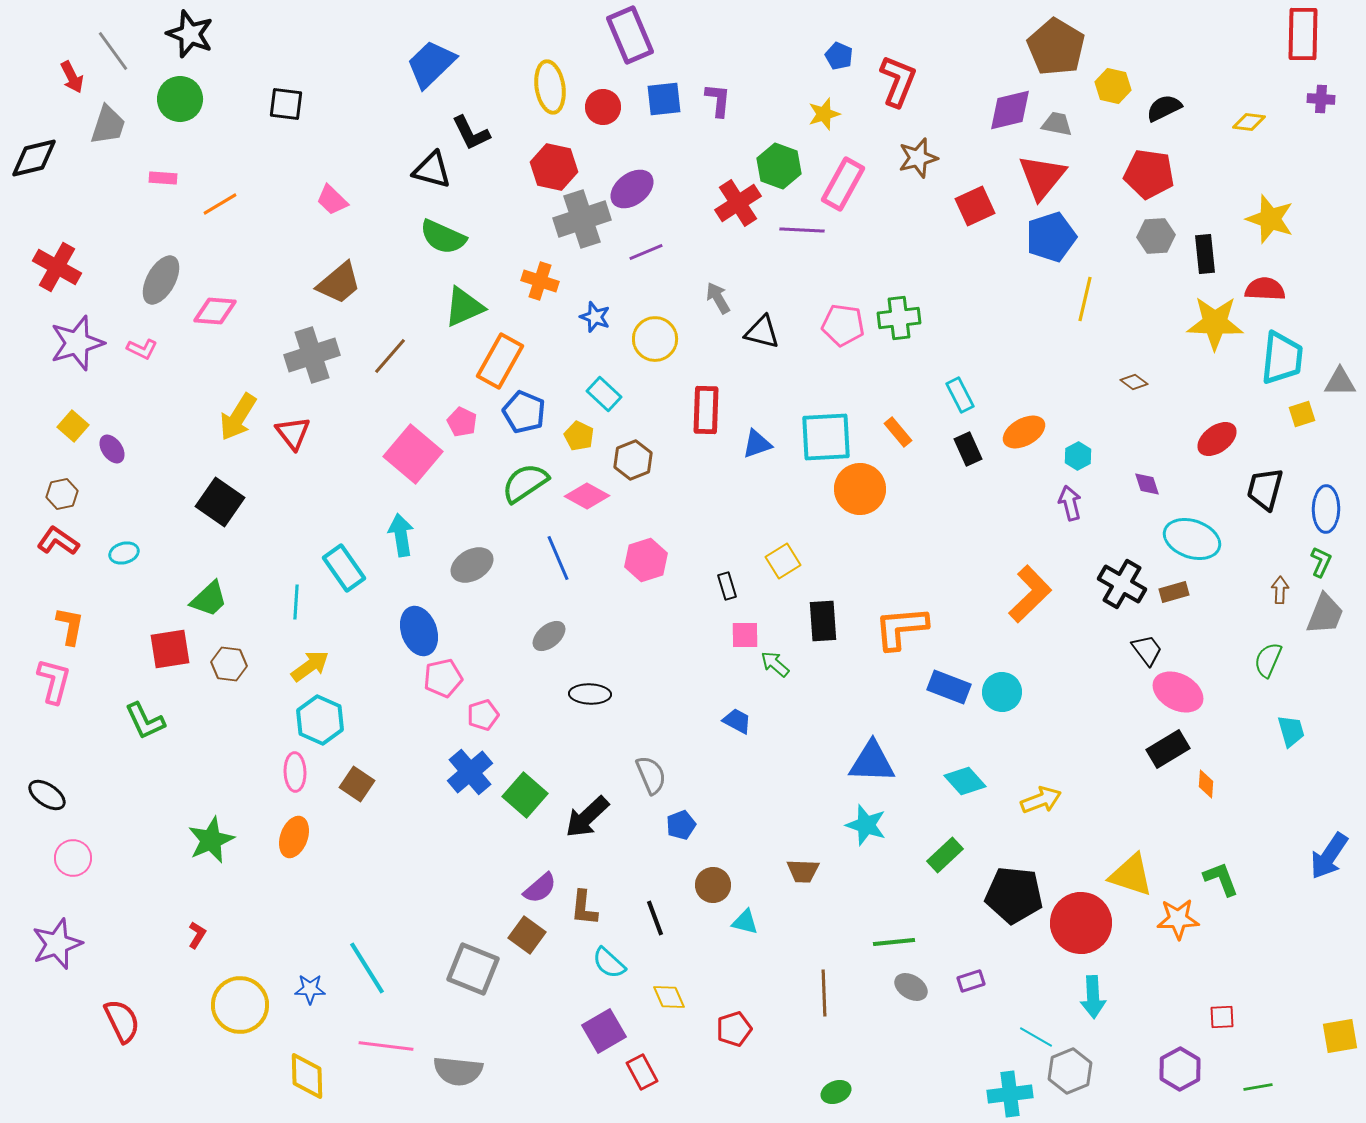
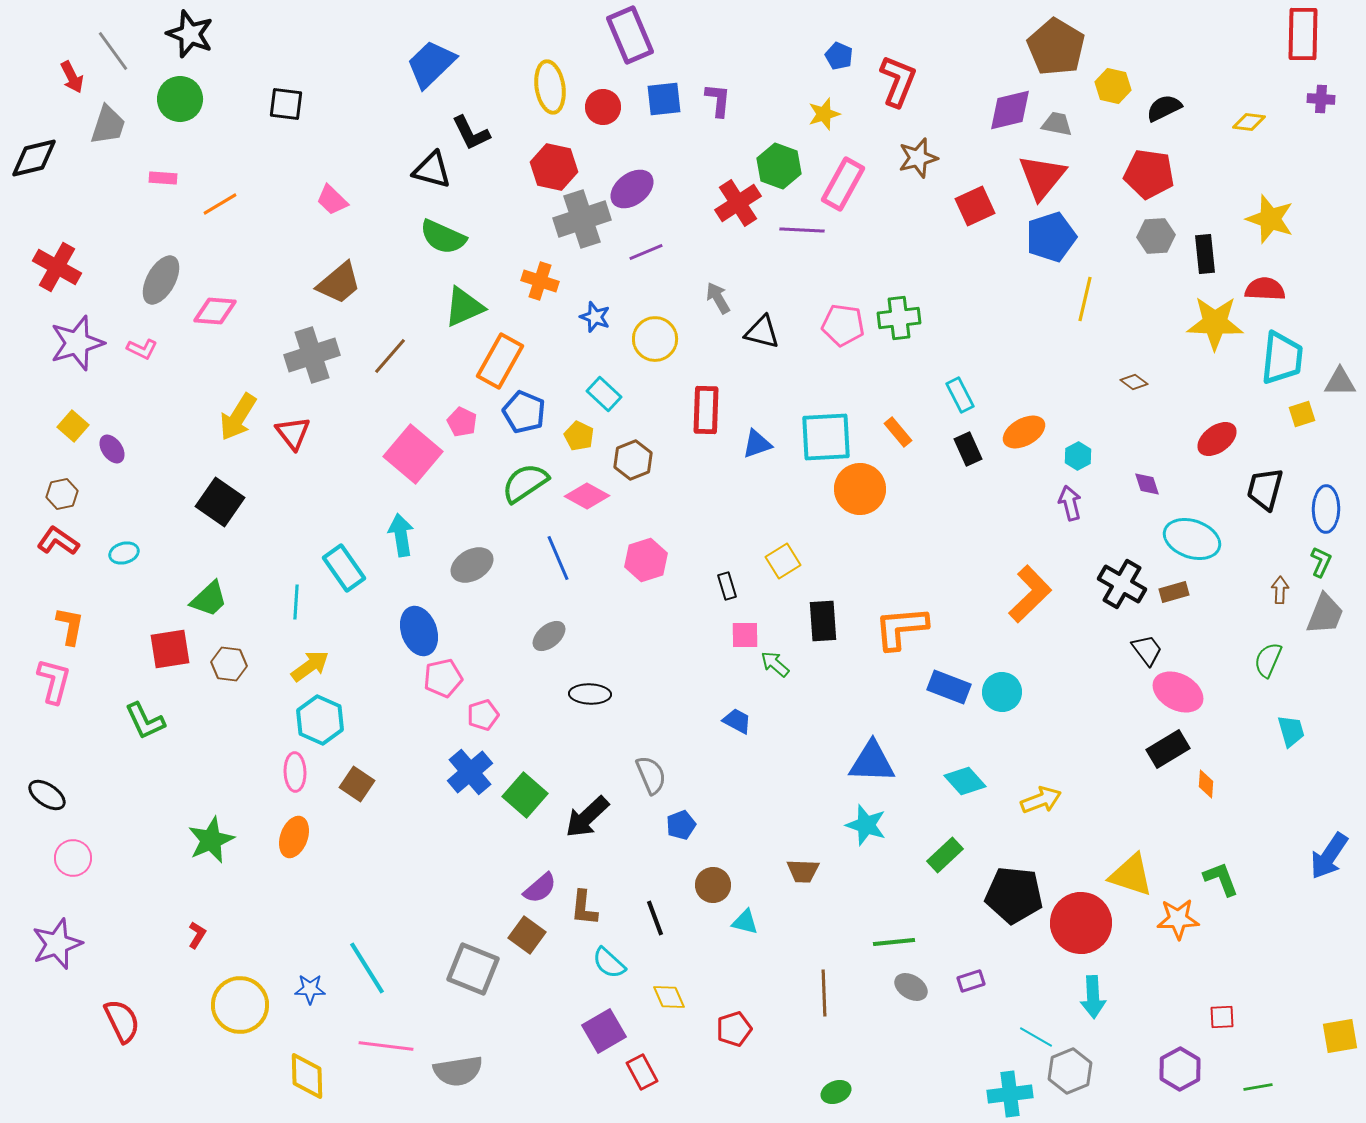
gray semicircle at (458, 1071): rotated 15 degrees counterclockwise
